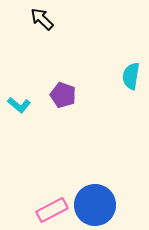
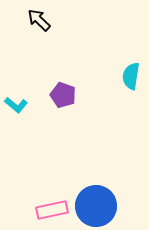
black arrow: moved 3 px left, 1 px down
cyan L-shape: moved 3 px left
blue circle: moved 1 px right, 1 px down
pink rectangle: rotated 16 degrees clockwise
